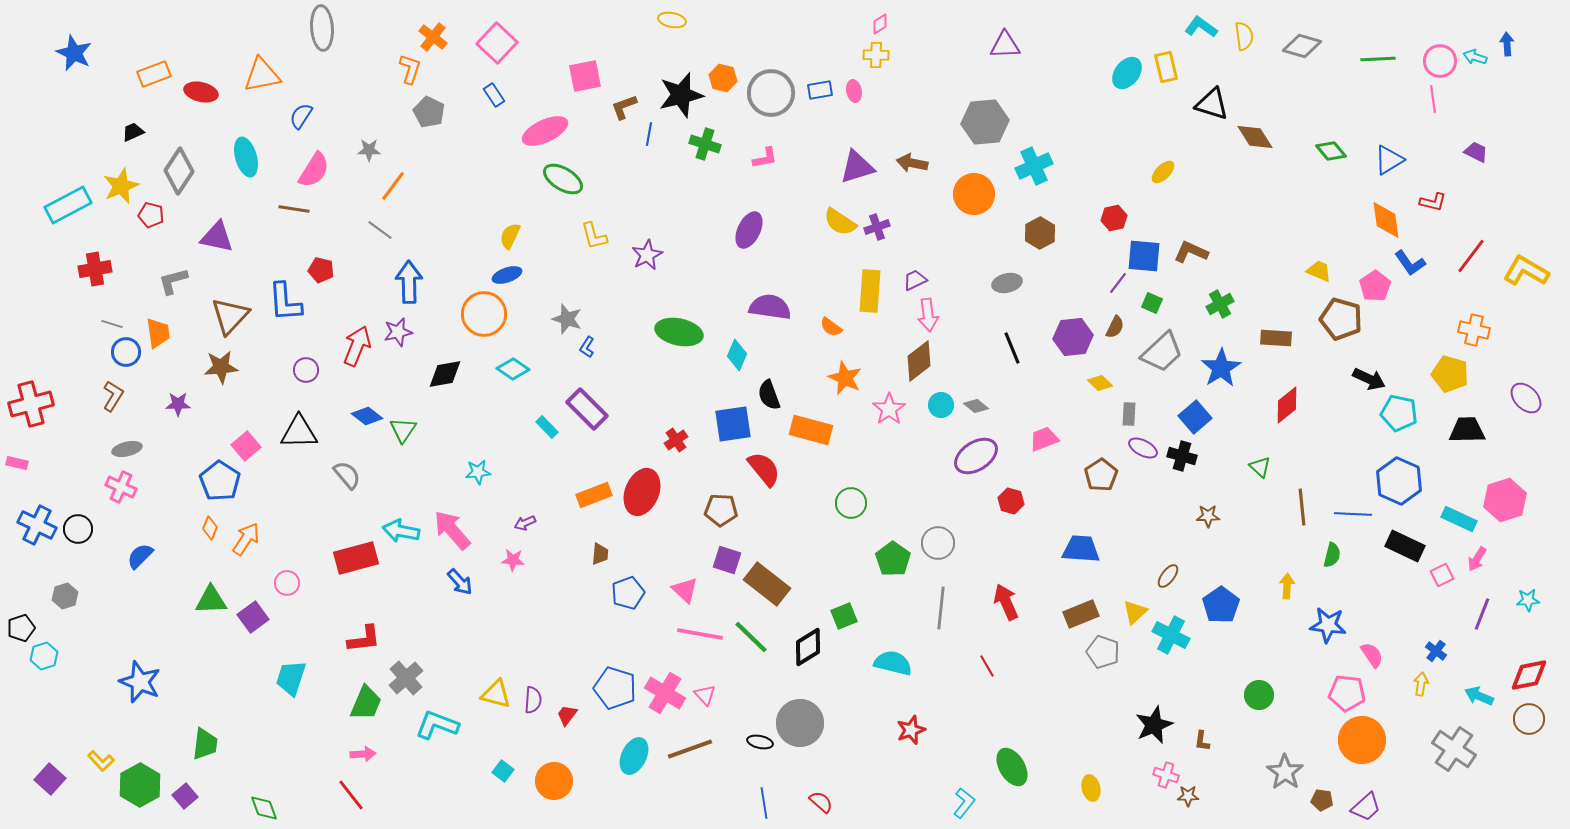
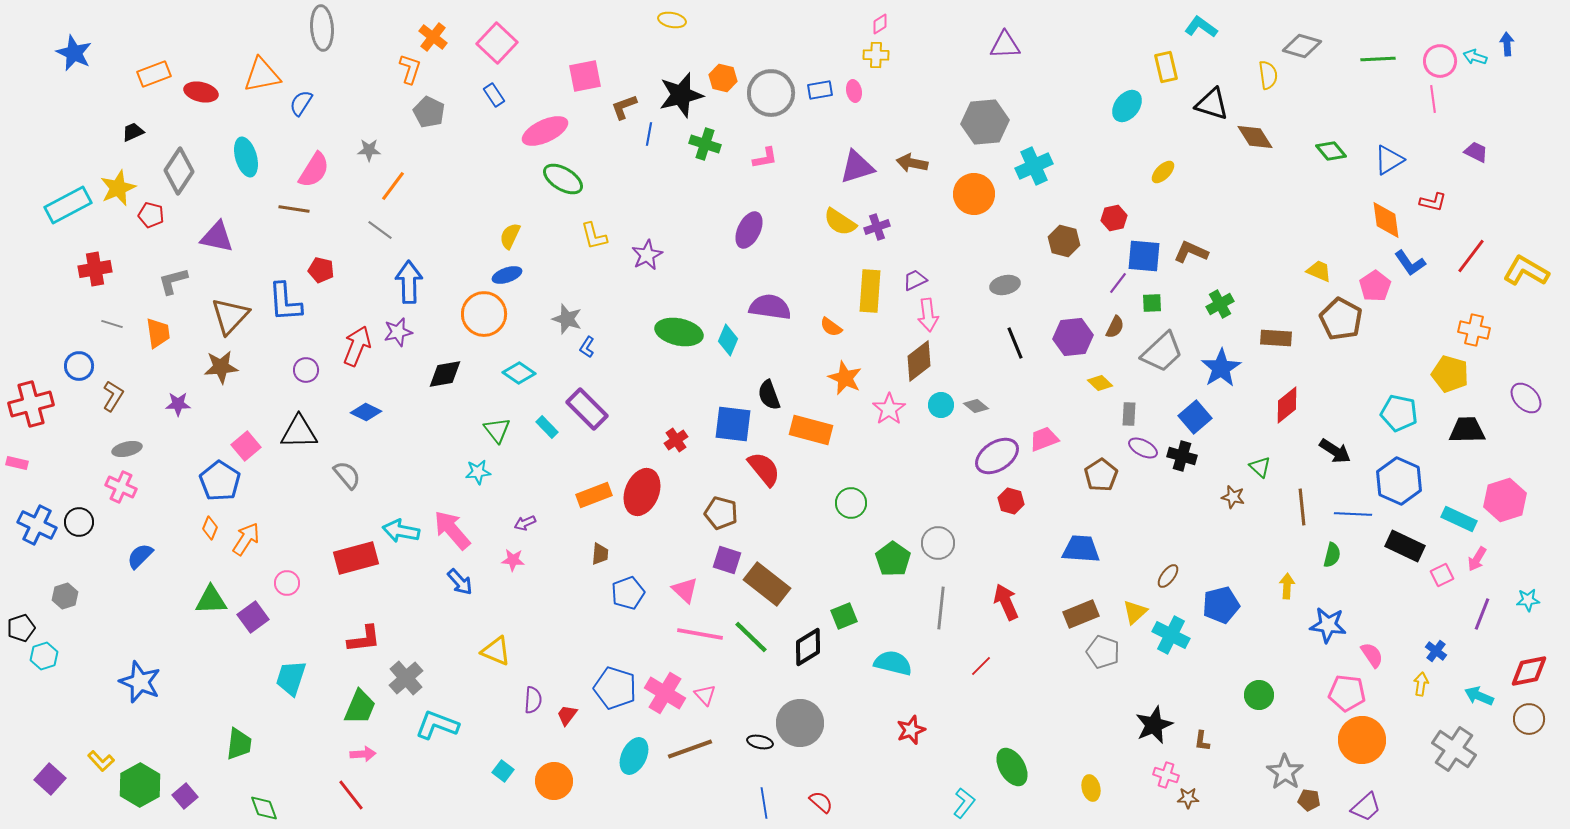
yellow semicircle at (1244, 36): moved 24 px right, 39 px down
cyan ellipse at (1127, 73): moved 33 px down
blue semicircle at (301, 116): moved 13 px up
yellow star at (121, 186): moved 3 px left, 2 px down
brown hexagon at (1040, 233): moved 24 px right, 8 px down; rotated 16 degrees counterclockwise
gray ellipse at (1007, 283): moved 2 px left, 2 px down
green square at (1152, 303): rotated 25 degrees counterclockwise
brown pentagon at (1341, 319): rotated 12 degrees clockwise
black line at (1012, 348): moved 3 px right, 5 px up
blue circle at (126, 352): moved 47 px left, 14 px down
cyan diamond at (737, 355): moved 9 px left, 15 px up
cyan diamond at (513, 369): moved 6 px right, 4 px down
black arrow at (1369, 379): moved 34 px left, 72 px down; rotated 8 degrees clockwise
blue diamond at (367, 416): moved 1 px left, 4 px up; rotated 12 degrees counterclockwise
blue square at (733, 424): rotated 15 degrees clockwise
green triangle at (403, 430): moved 94 px right; rotated 12 degrees counterclockwise
purple ellipse at (976, 456): moved 21 px right
brown pentagon at (721, 510): moved 3 px down; rotated 12 degrees clockwise
brown star at (1208, 516): moved 25 px right, 19 px up; rotated 15 degrees clockwise
black circle at (78, 529): moved 1 px right, 7 px up
blue pentagon at (1221, 605): rotated 21 degrees clockwise
red line at (987, 666): moved 6 px left; rotated 75 degrees clockwise
red diamond at (1529, 675): moved 4 px up
yellow triangle at (496, 694): moved 43 px up; rotated 8 degrees clockwise
green trapezoid at (366, 703): moved 6 px left, 4 px down
green trapezoid at (205, 744): moved 34 px right
brown star at (1188, 796): moved 2 px down
brown pentagon at (1322, 800): moved 13 px left
